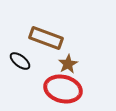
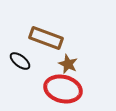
brown star: rotated 18 degrees counterclockwise
